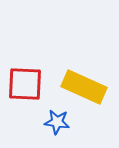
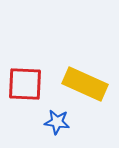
yellow rectangle: moved 1 px right, 3 px up
